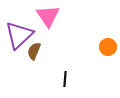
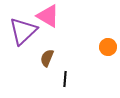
pink triangle: rotated 25 degrees counterclockwise
purple triangle: moved 4 px right, 4 px up
brown semicircle: moved 13 px right, 7 px down
